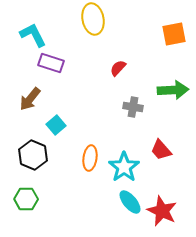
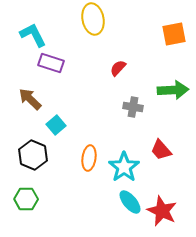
brown arrow: rotated 95 degrees clockwise
orange ellipse: moved 1 px left
